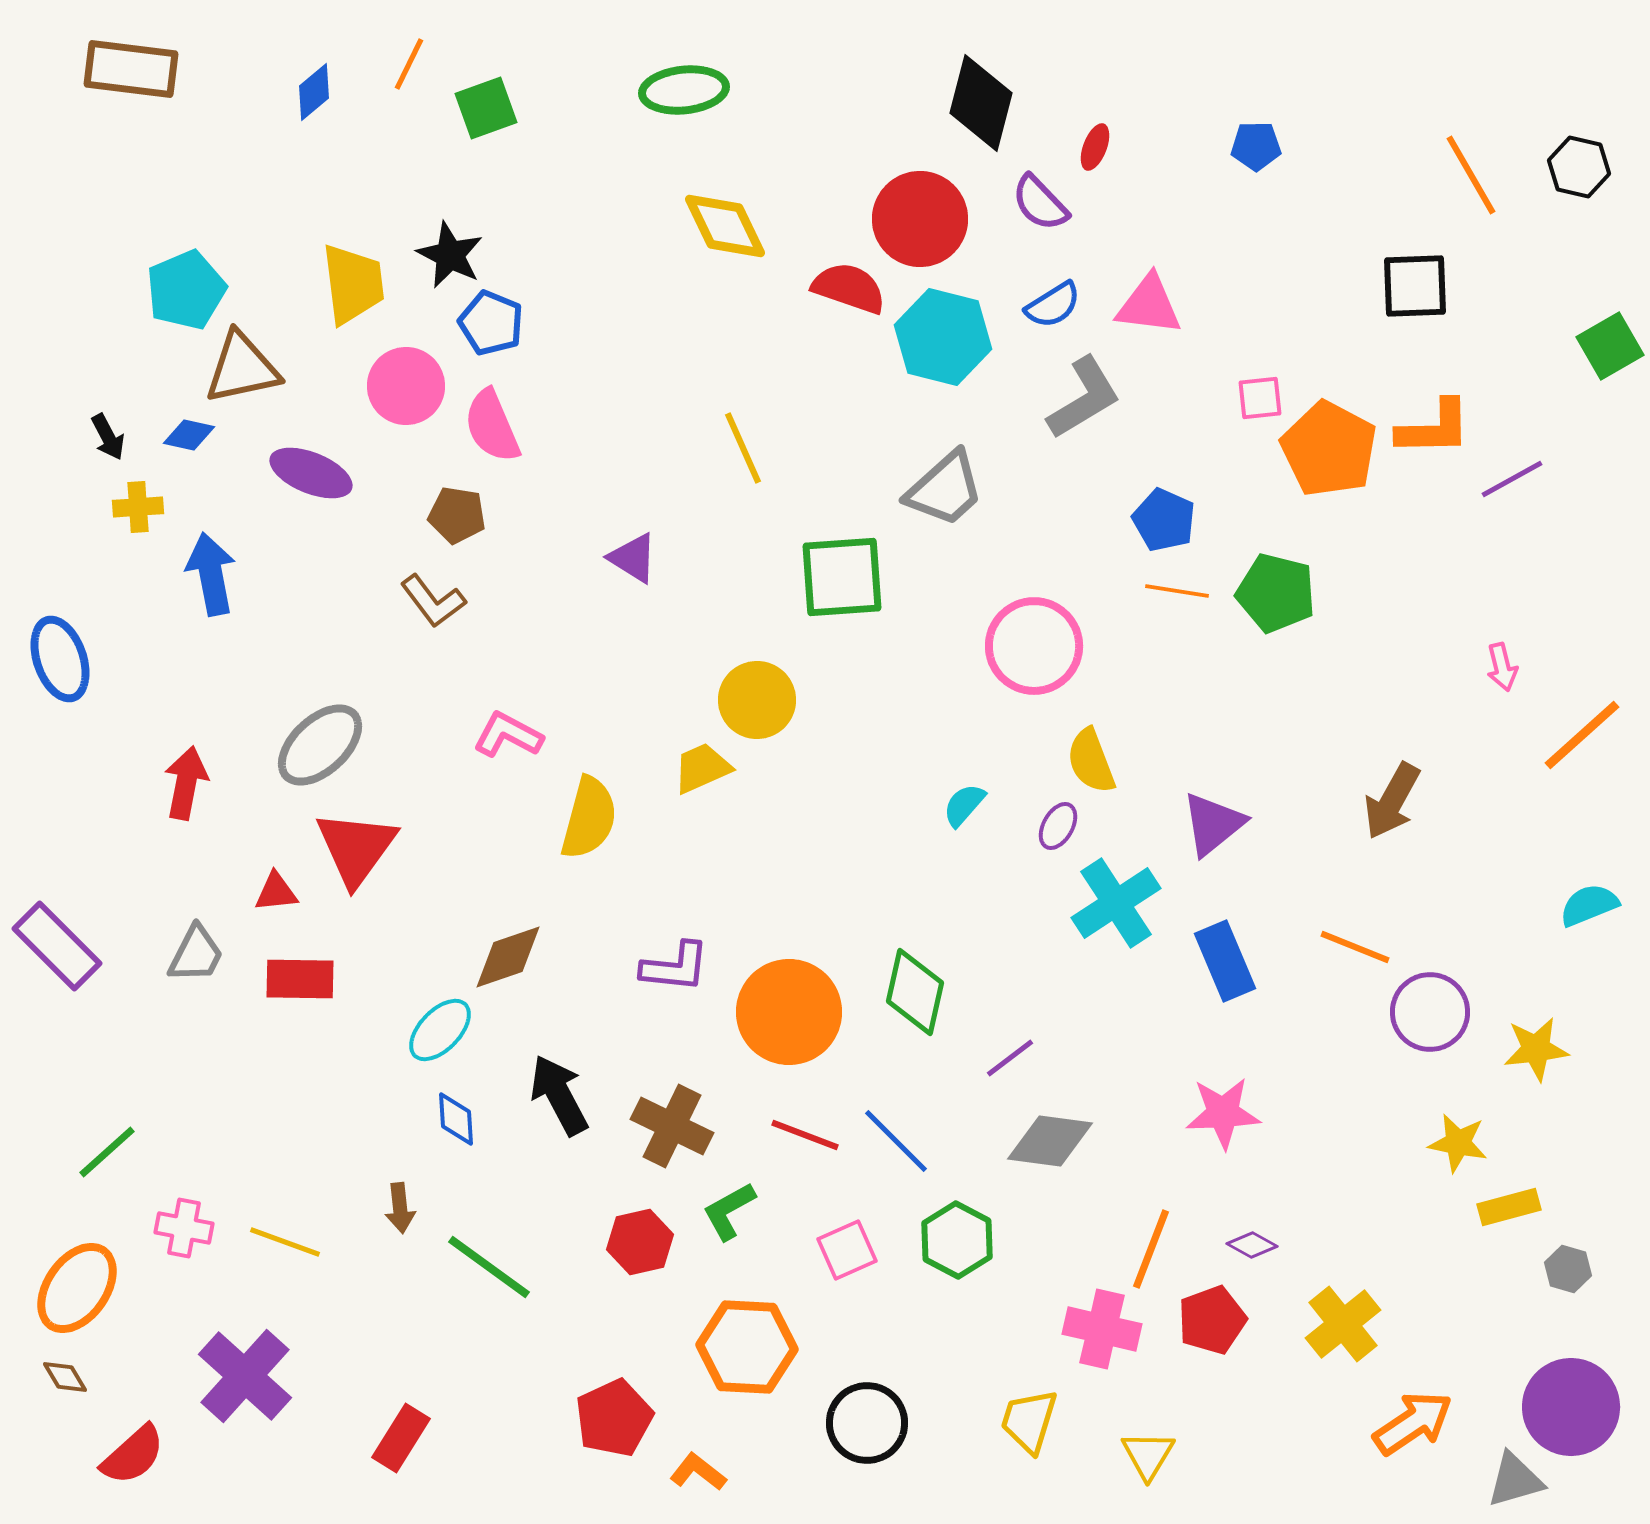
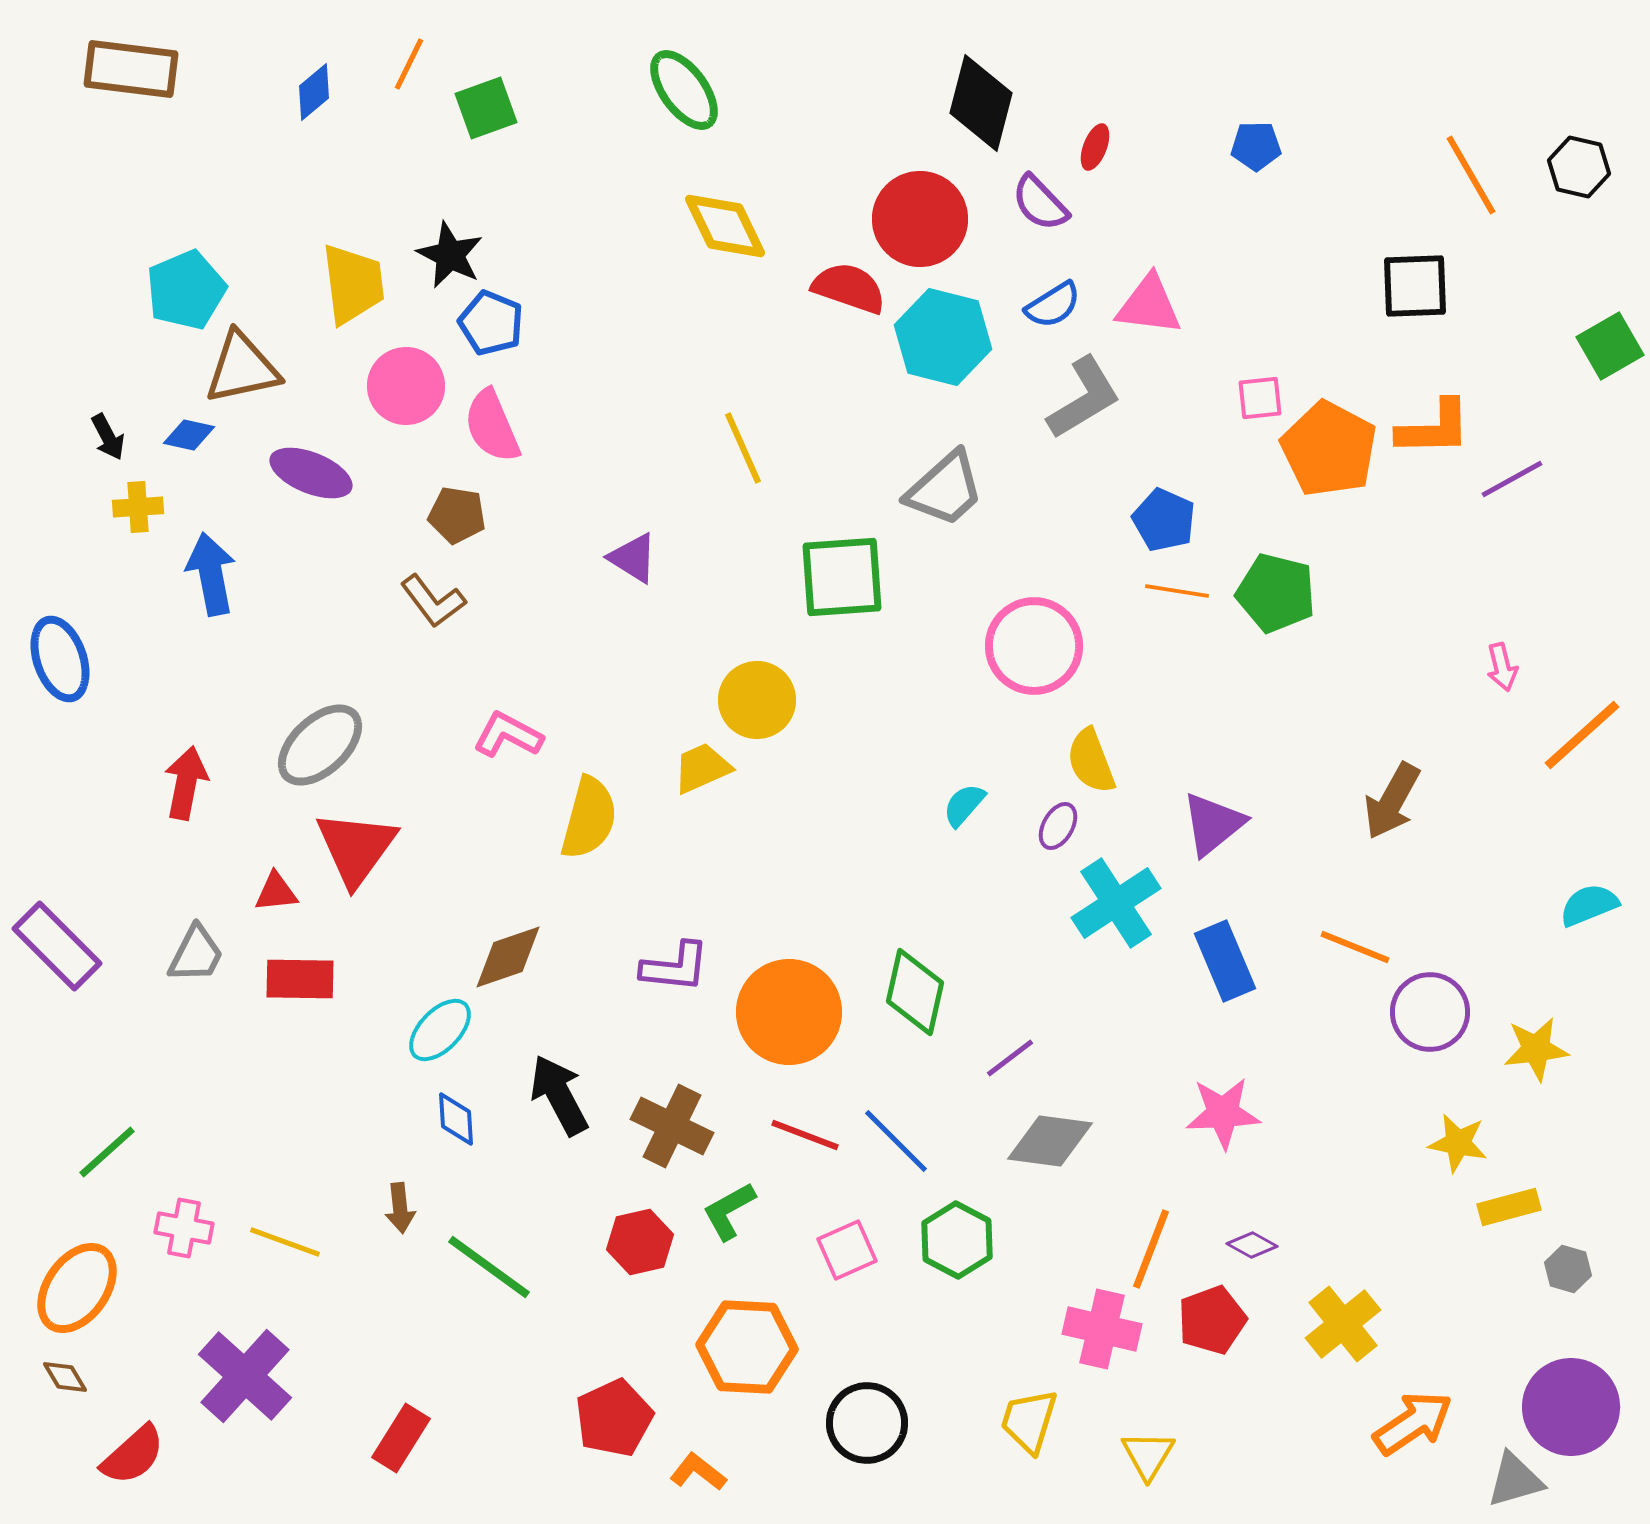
green ellipse at (684, 90): rotated 60 degrees clockwise
